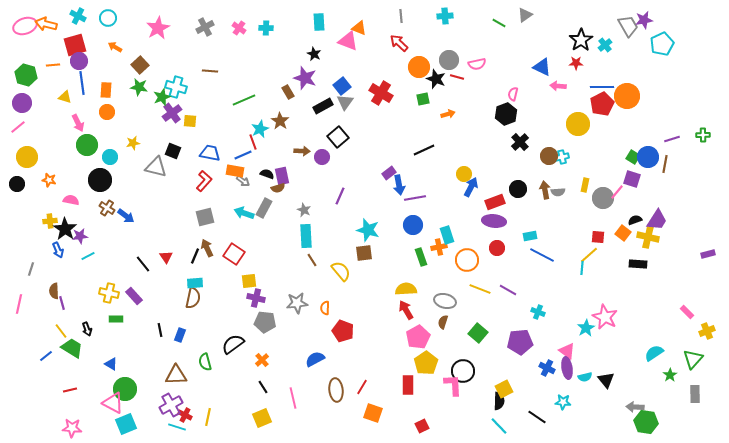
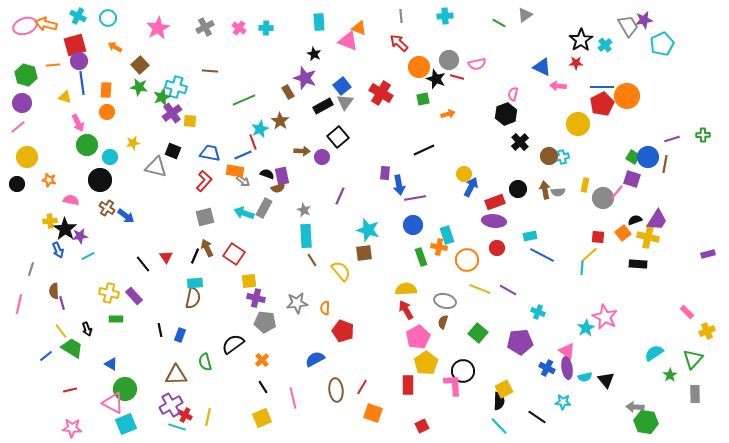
purple rectangle at (389, 173): moved 4 px left; rotated 48 degrees counterclockwise
orange square at (623, 233): rotated 14 degrees clockwise
orange cross at (439, 247): rotated 21 degrees clockwise
